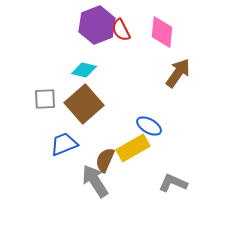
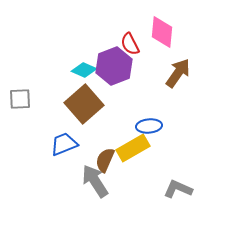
purple hexagon: moved 17 px right, 41 px down
red semicircle: moved 9 px right, 14 px down
cyan diamond: rotated 10 degrees clockwise
gray square: moved 25 px left
blue ellipse: rotated 35 degrees counterclockwise
gray L-shape: moved 5 px right, 6 px down
